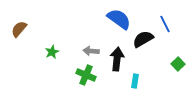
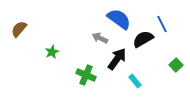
blue line: moved 3 px left
gray arrow: moved 9 px right, 13 px up; rotated 21 degrees clockwise
black arrow: rotated 30 degrees clockwise
green square: moved 2 px left, 1 px down
cyan rectangle: rotated 48 degrees counterclockwise
